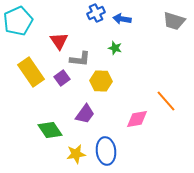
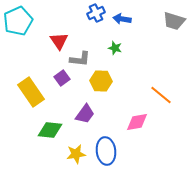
yellow rectangle: moved 20 px down
orange line: moved 5 px left, 6 px up; rotated 10 degrees counterclockwise
pink diamond: moved 3 px down
green diamond: rotated 50 degrees counterclockwise
